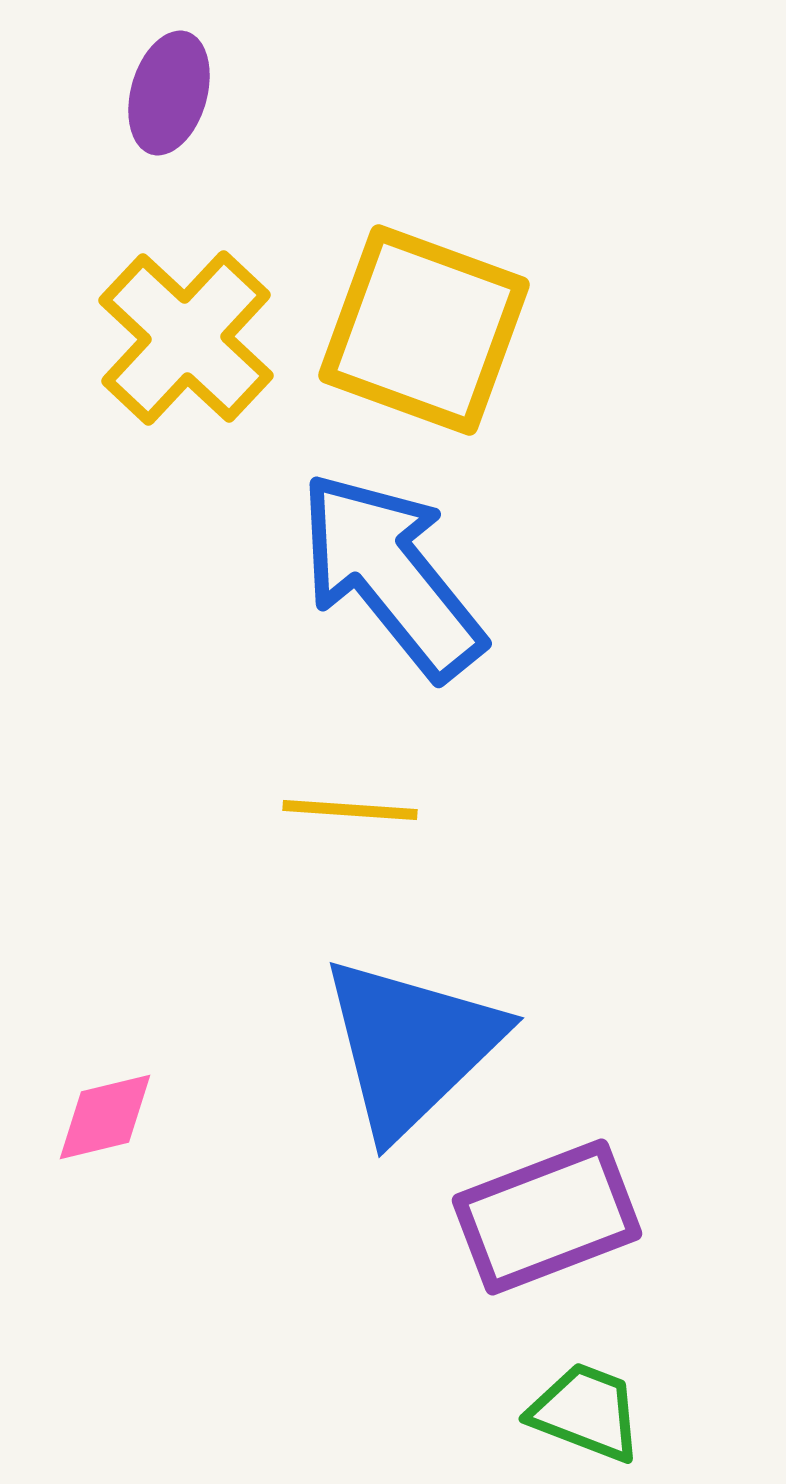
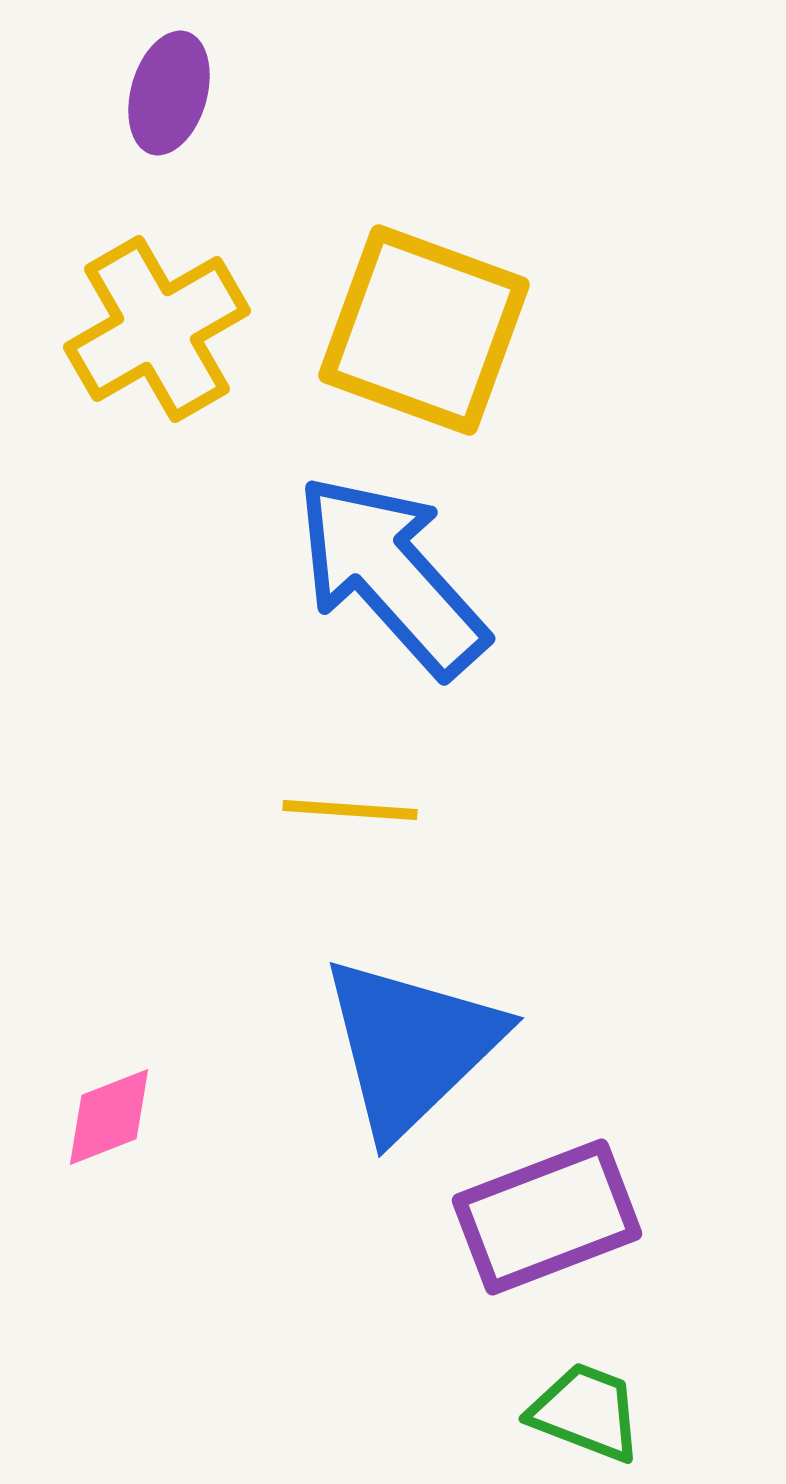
yellow cross: moved 29 px left, 9 px up; rotated 17 degrees clockwise
blue arrow: rotated 3 degrees counterclockwise
pink diamond: moved 4 px right; rotated 8 degrees counterclockwise
